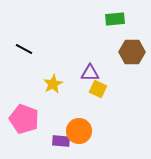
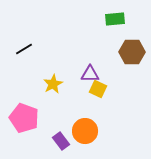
black line: rotated 60 degrees counterclockwise
purple triangle: moved 1 px down
pink pentagon: moved 1 px up
orange circle: moved 6 px right
purple rectangle: rotated 48 degrees clockwise
